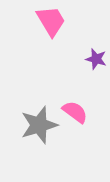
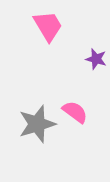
pink trapezoid: moved 3 px left, 5 px down
gray star: moved 2 px left, 1 px up
